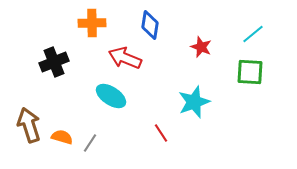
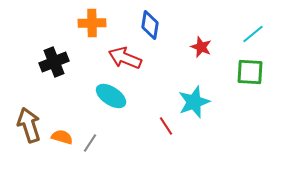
red line: moved 5 px right, 7 px up
